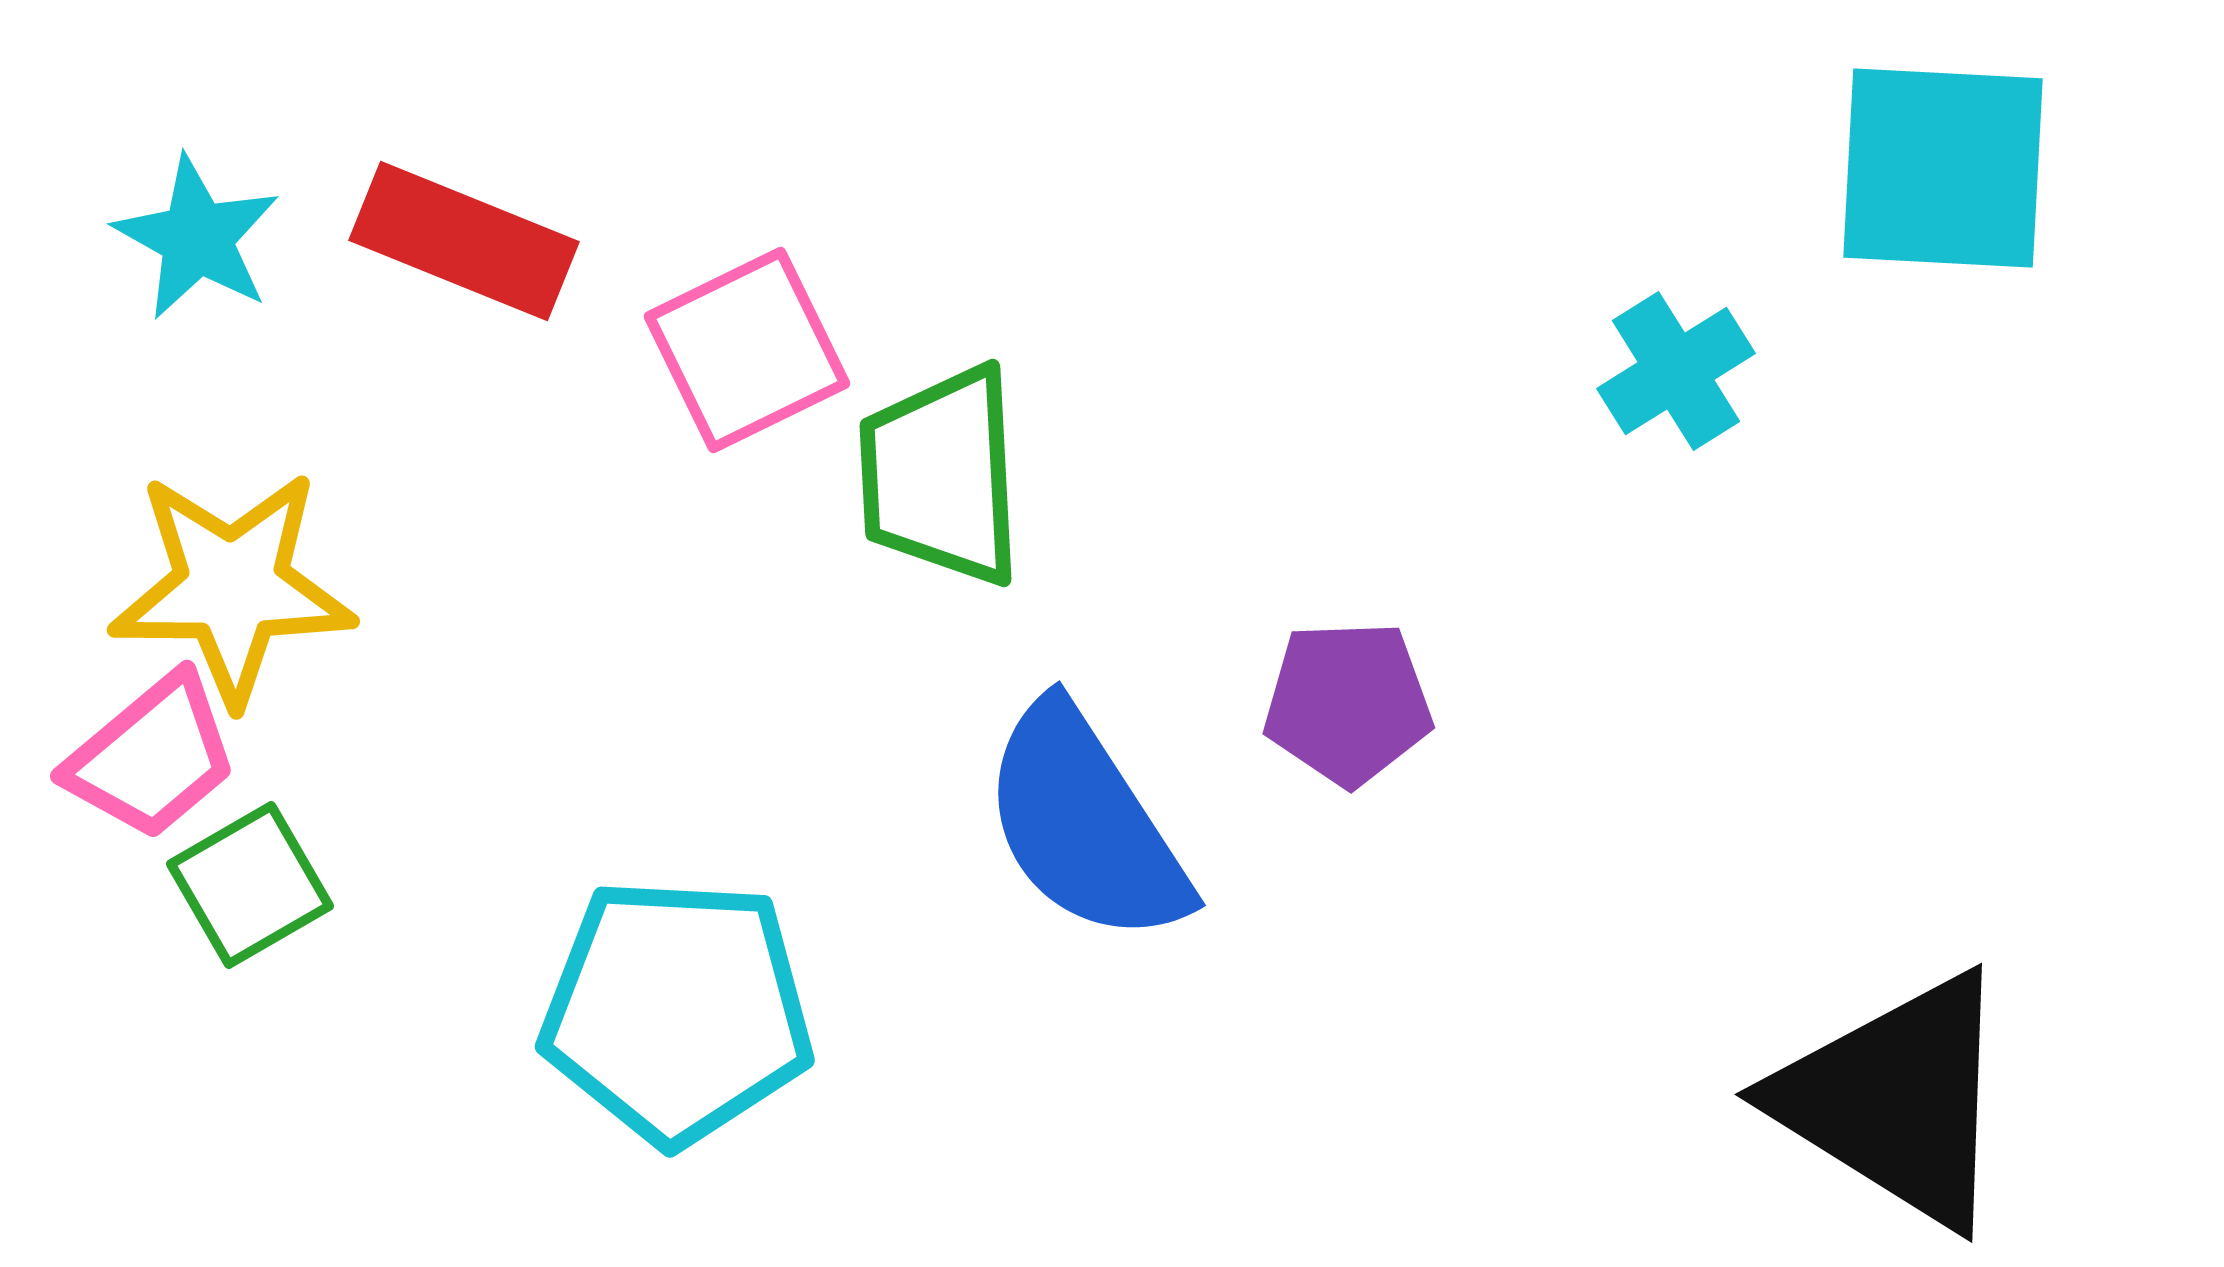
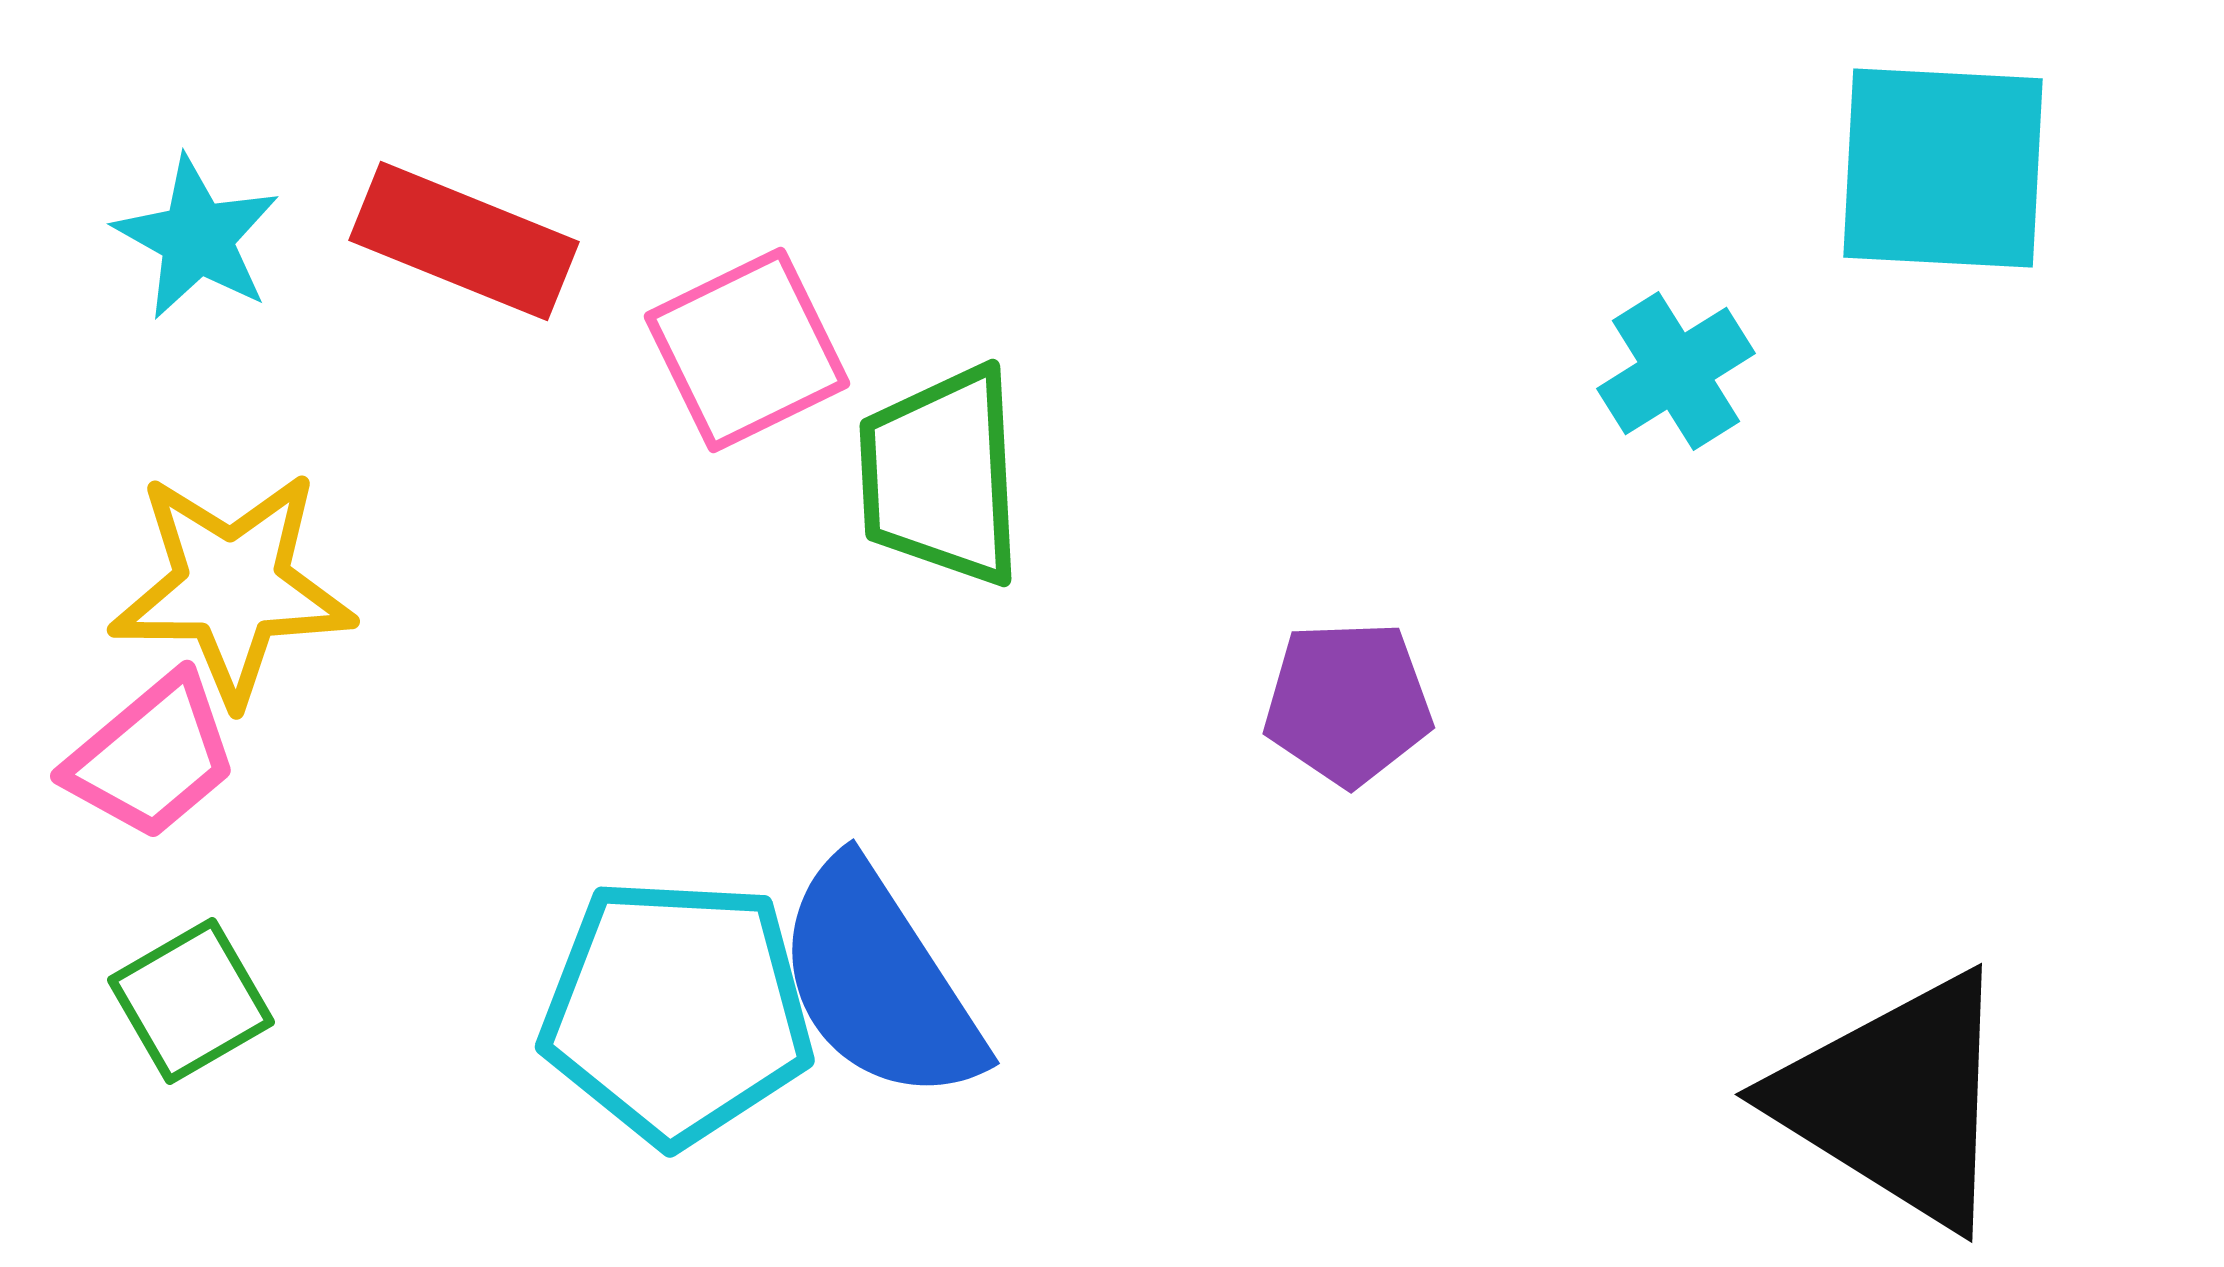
blue semicircle: moved 206 px left, 158 px down
green square: moved 59 px left, 116 px down
